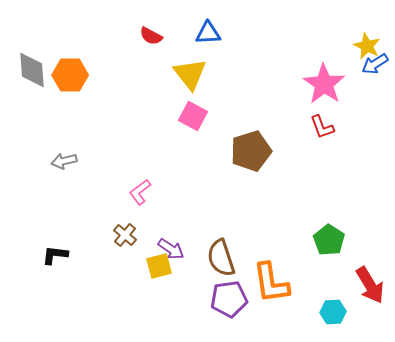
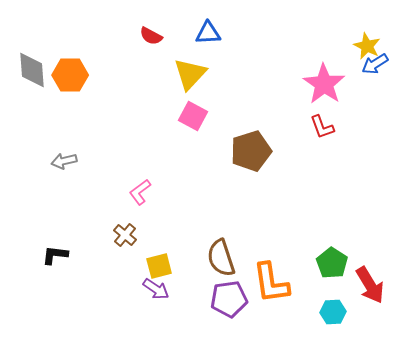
yellow triangle: rotated 21 degrees clockwise
green pentagon: moved 3 px right, 23 px down
purple arrow: moved 15 px left, 40 px down
